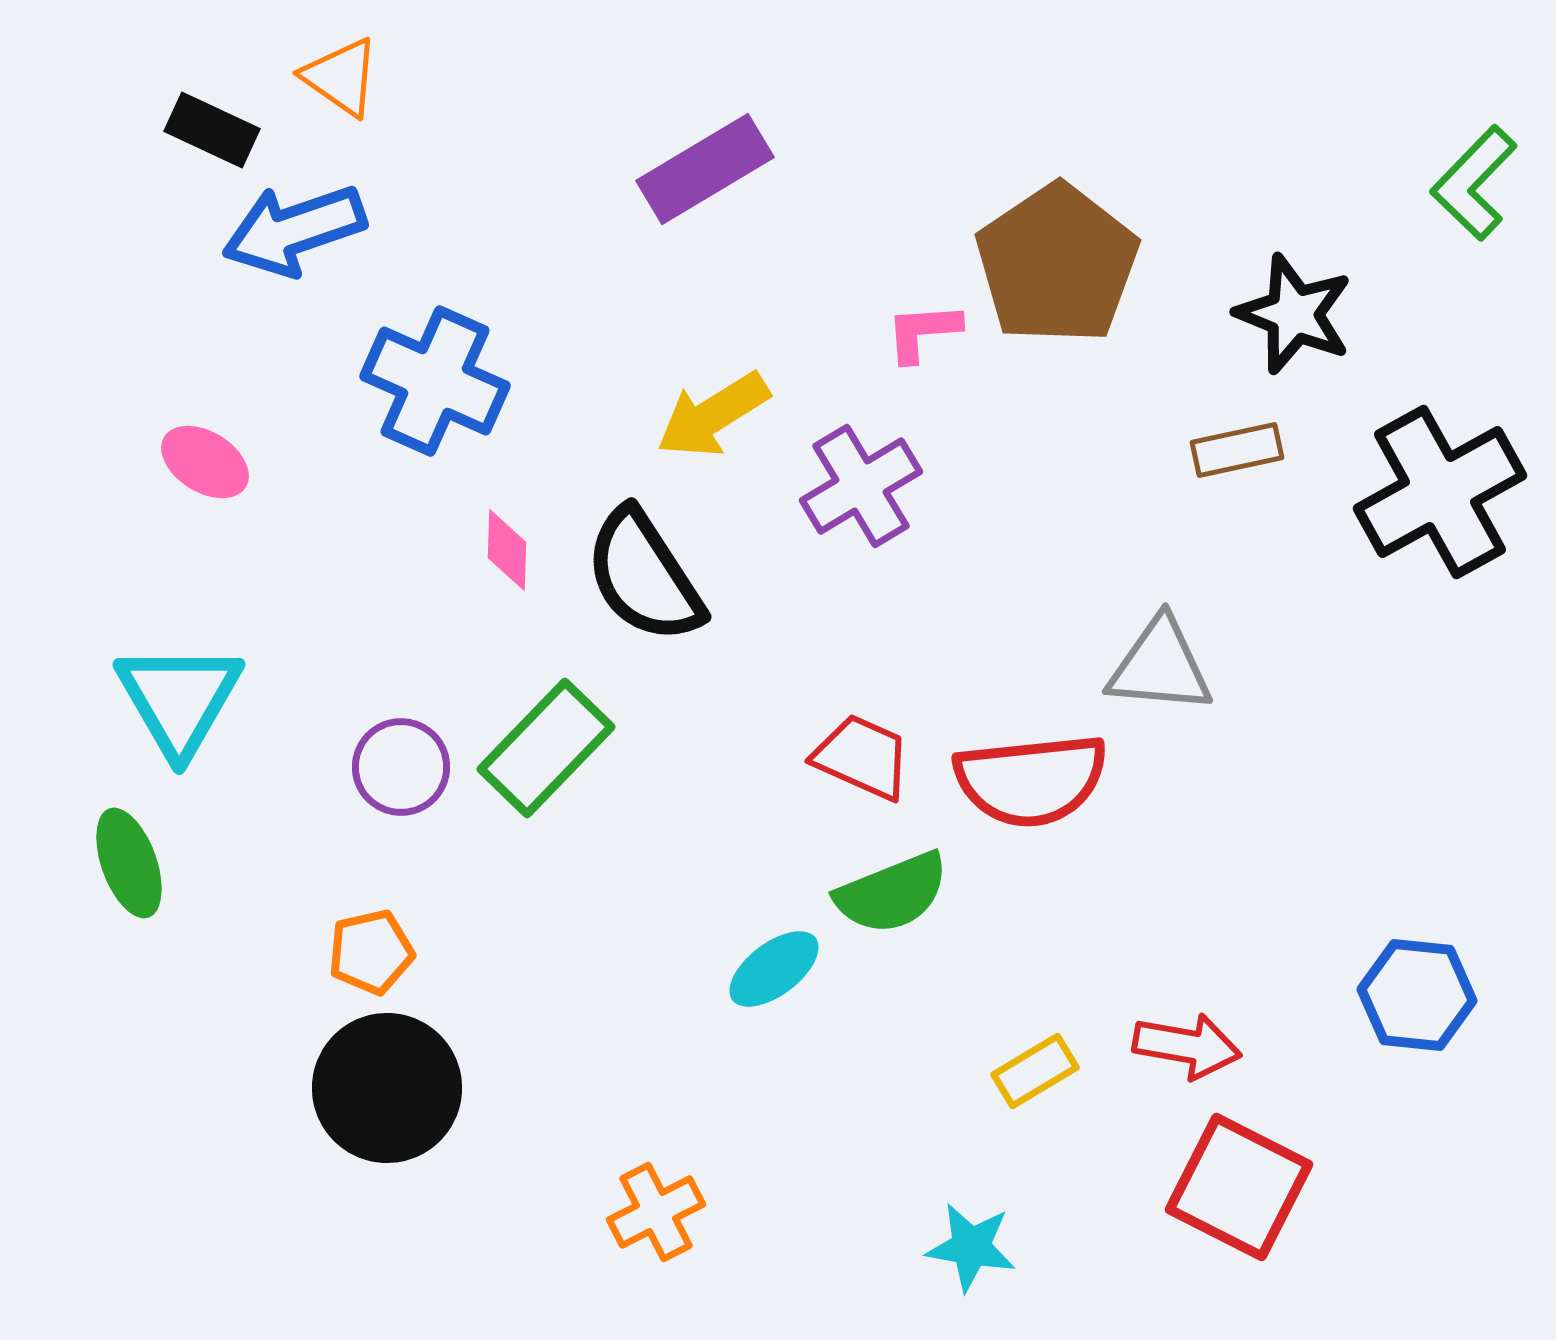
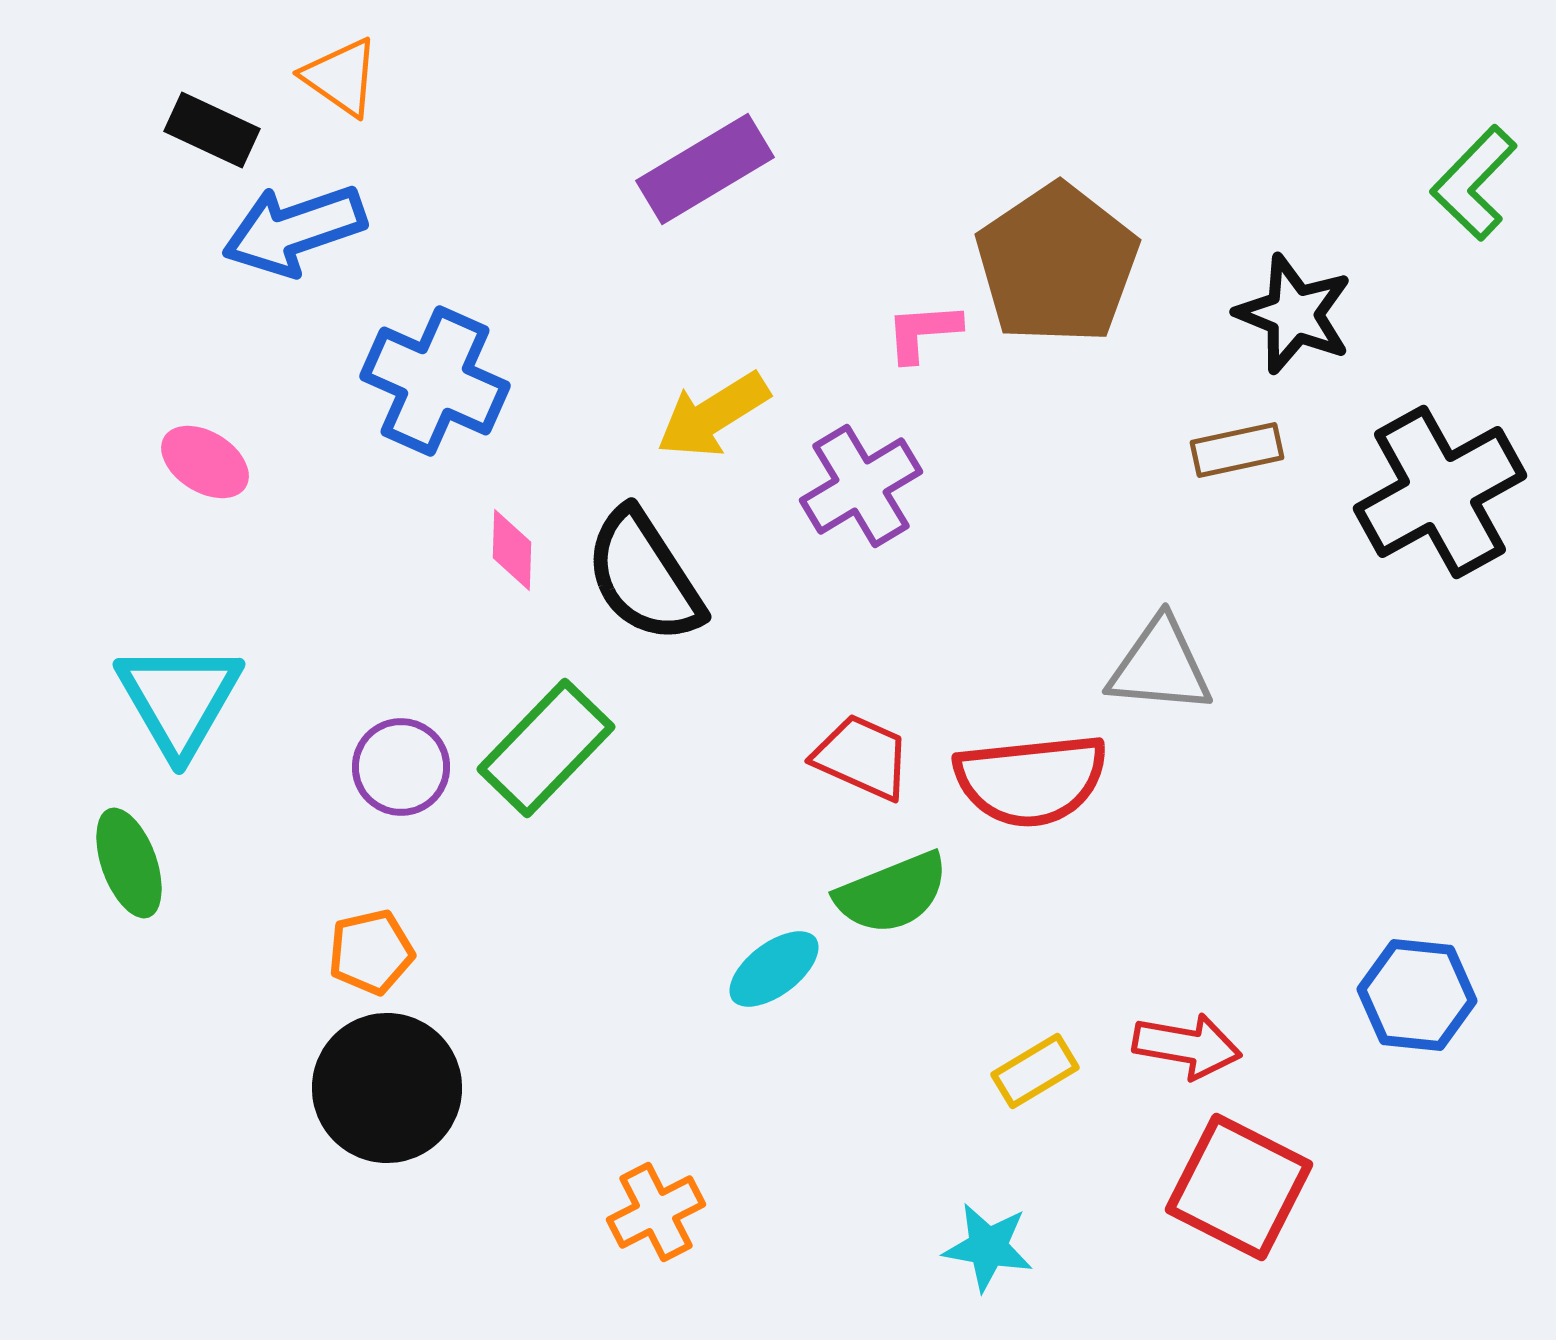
pink diamond: moved 5 px right
cyan star: moved 17 px right
